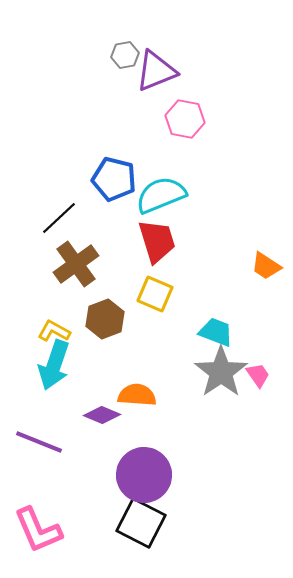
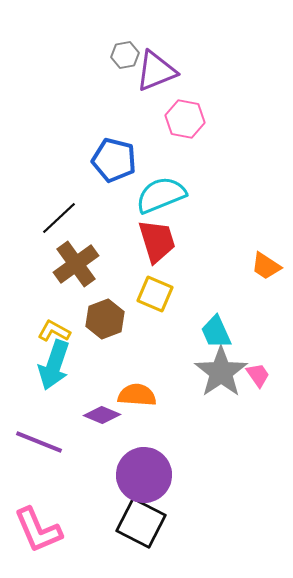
blue pentagon: moved 19 px up
cyan trapezoid: rotated 135 degrees counterclockwise
